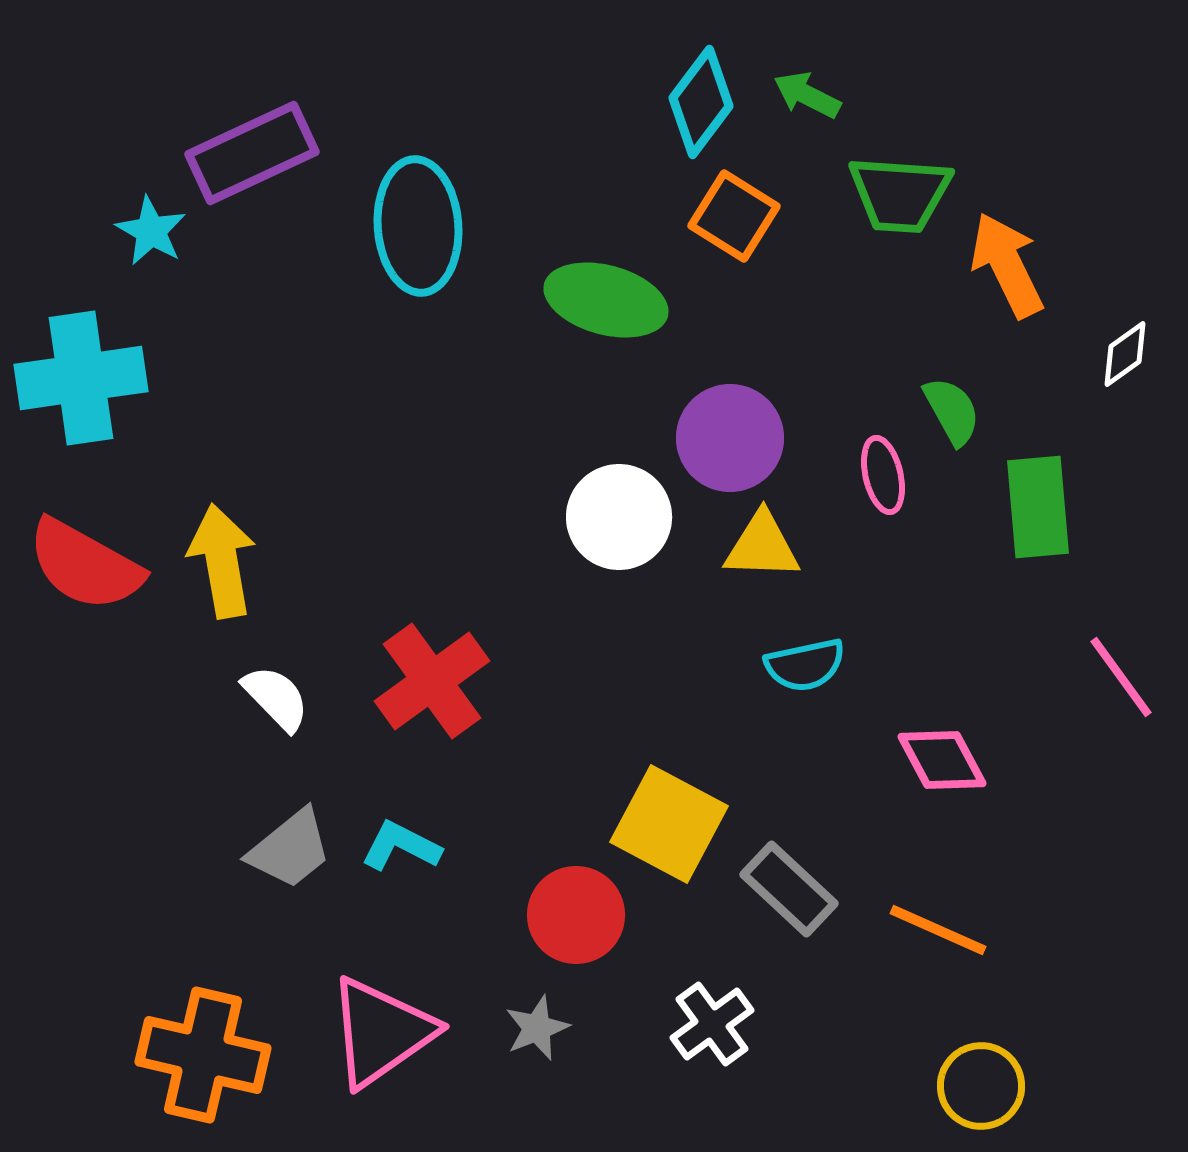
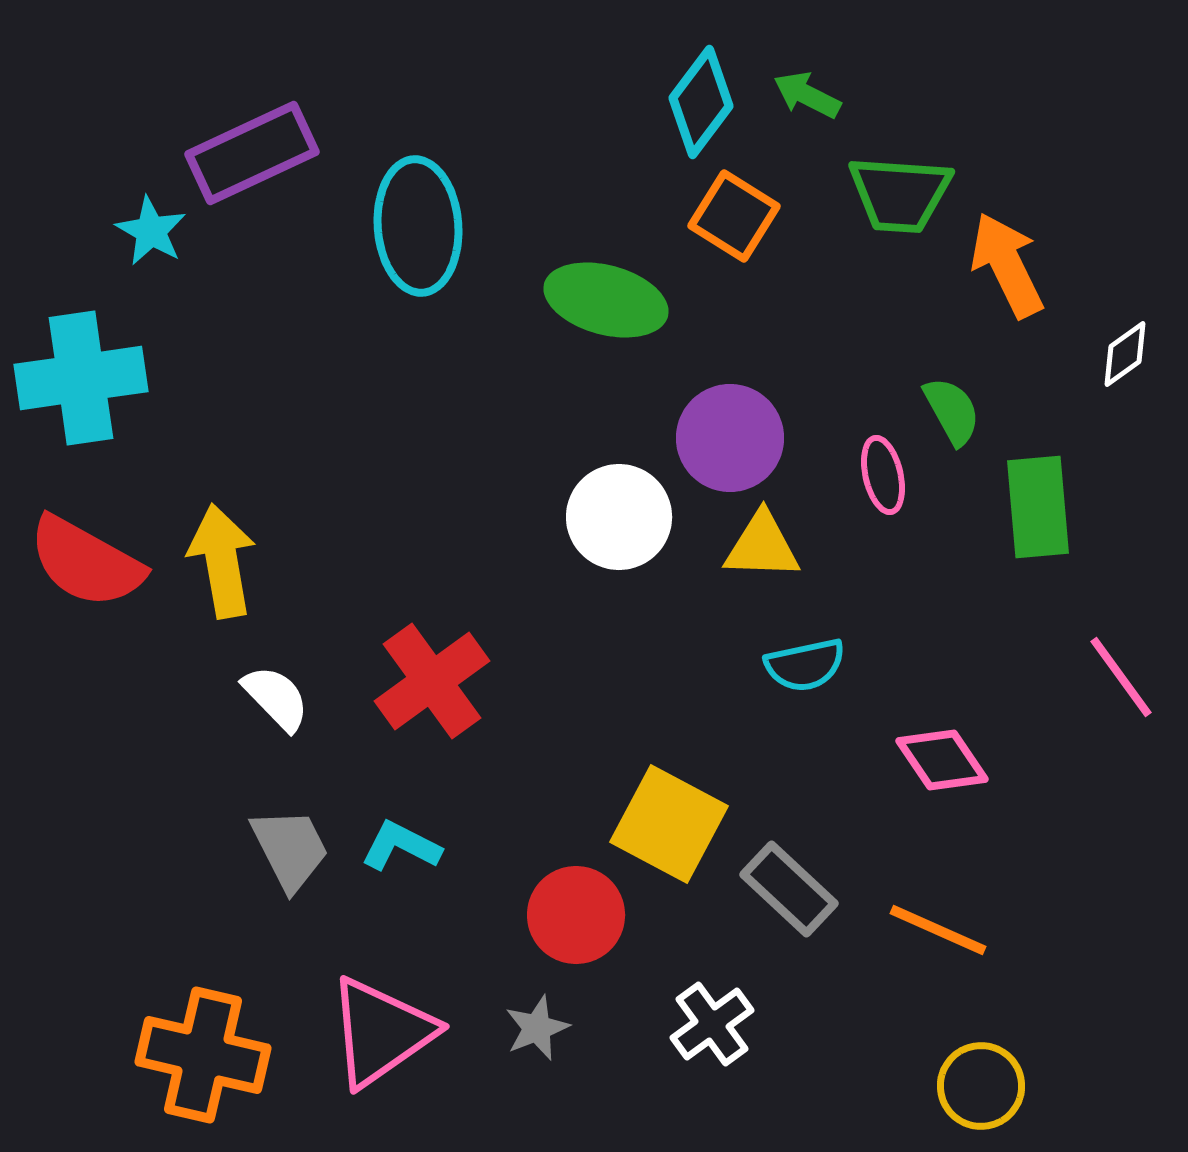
red semicircle: moved 1 px right, 3 px up
pink diamond: rotated 6 degrees counterclockwise
gray trapezoid: rotated 78 degrees counterclockwise
